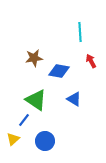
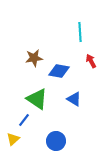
green triangle: moved 1 px right, 1 px up
blue circle: moved 11 px right
